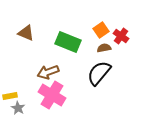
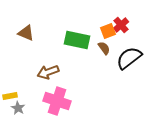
orange square: moved 7 px right, 1 px down; rotated 14 degrees clockwise
red cross: moved 11 px up; rotated 14 degrees clockwise
green rectangle: moved 9 px right, 2 px up; rotated 10 degrees counterclockwise
brown semicircle: rotated 64 degrees clockwise
black semicircle: moved 30 px right, 15 px up; rotated 12 degrees clockwise
pink cross: moved 5 px right, 6 px down; rotated 12 degrees counterclockwise
